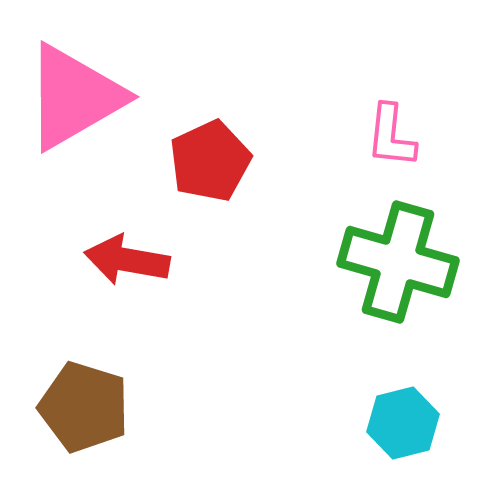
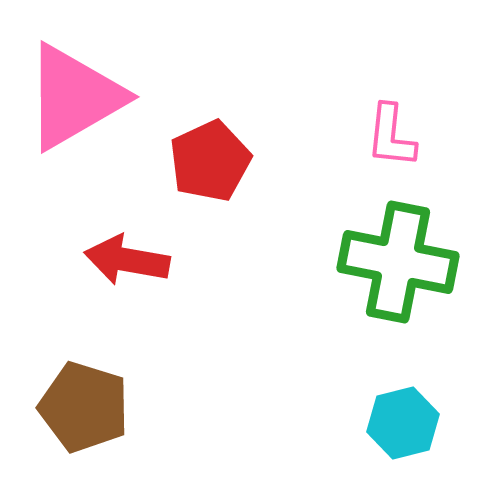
green cross: rotated 5 degrees counterclockwise
